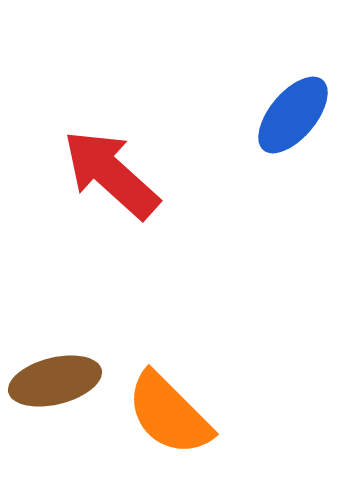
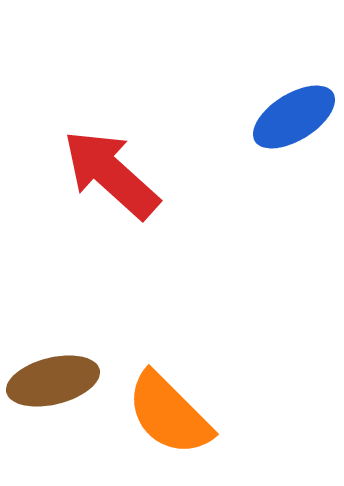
blue ellipse: moved 1 px right, 2 px down; rotated 18 degrees clockwise
brown ellipse: moved 2 px left
